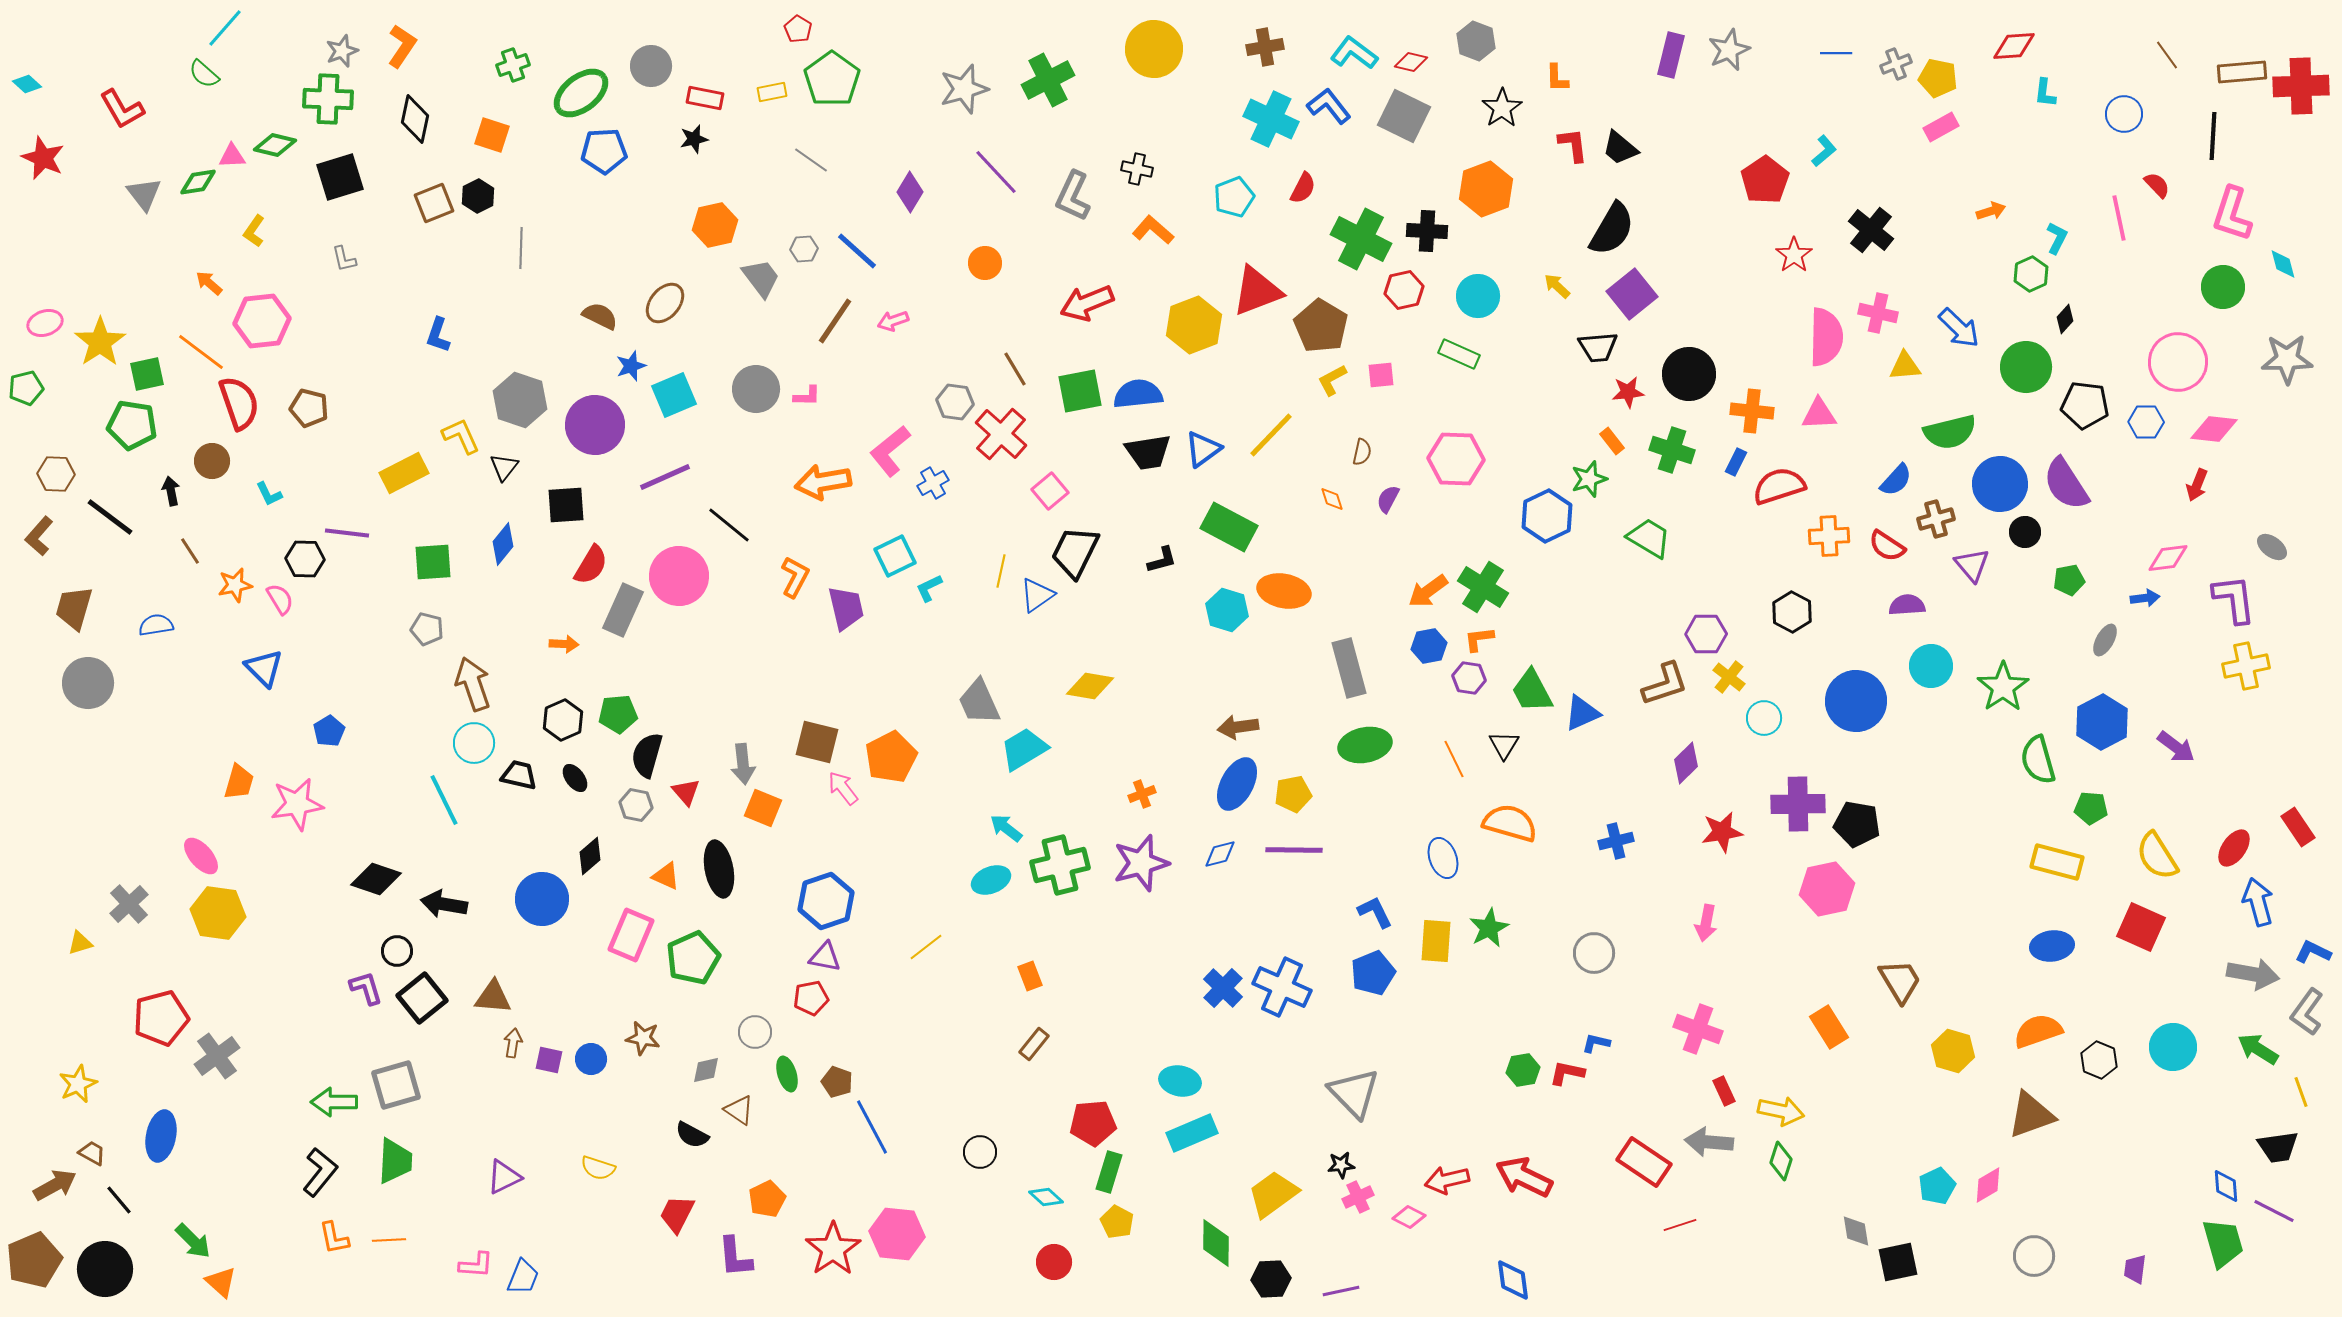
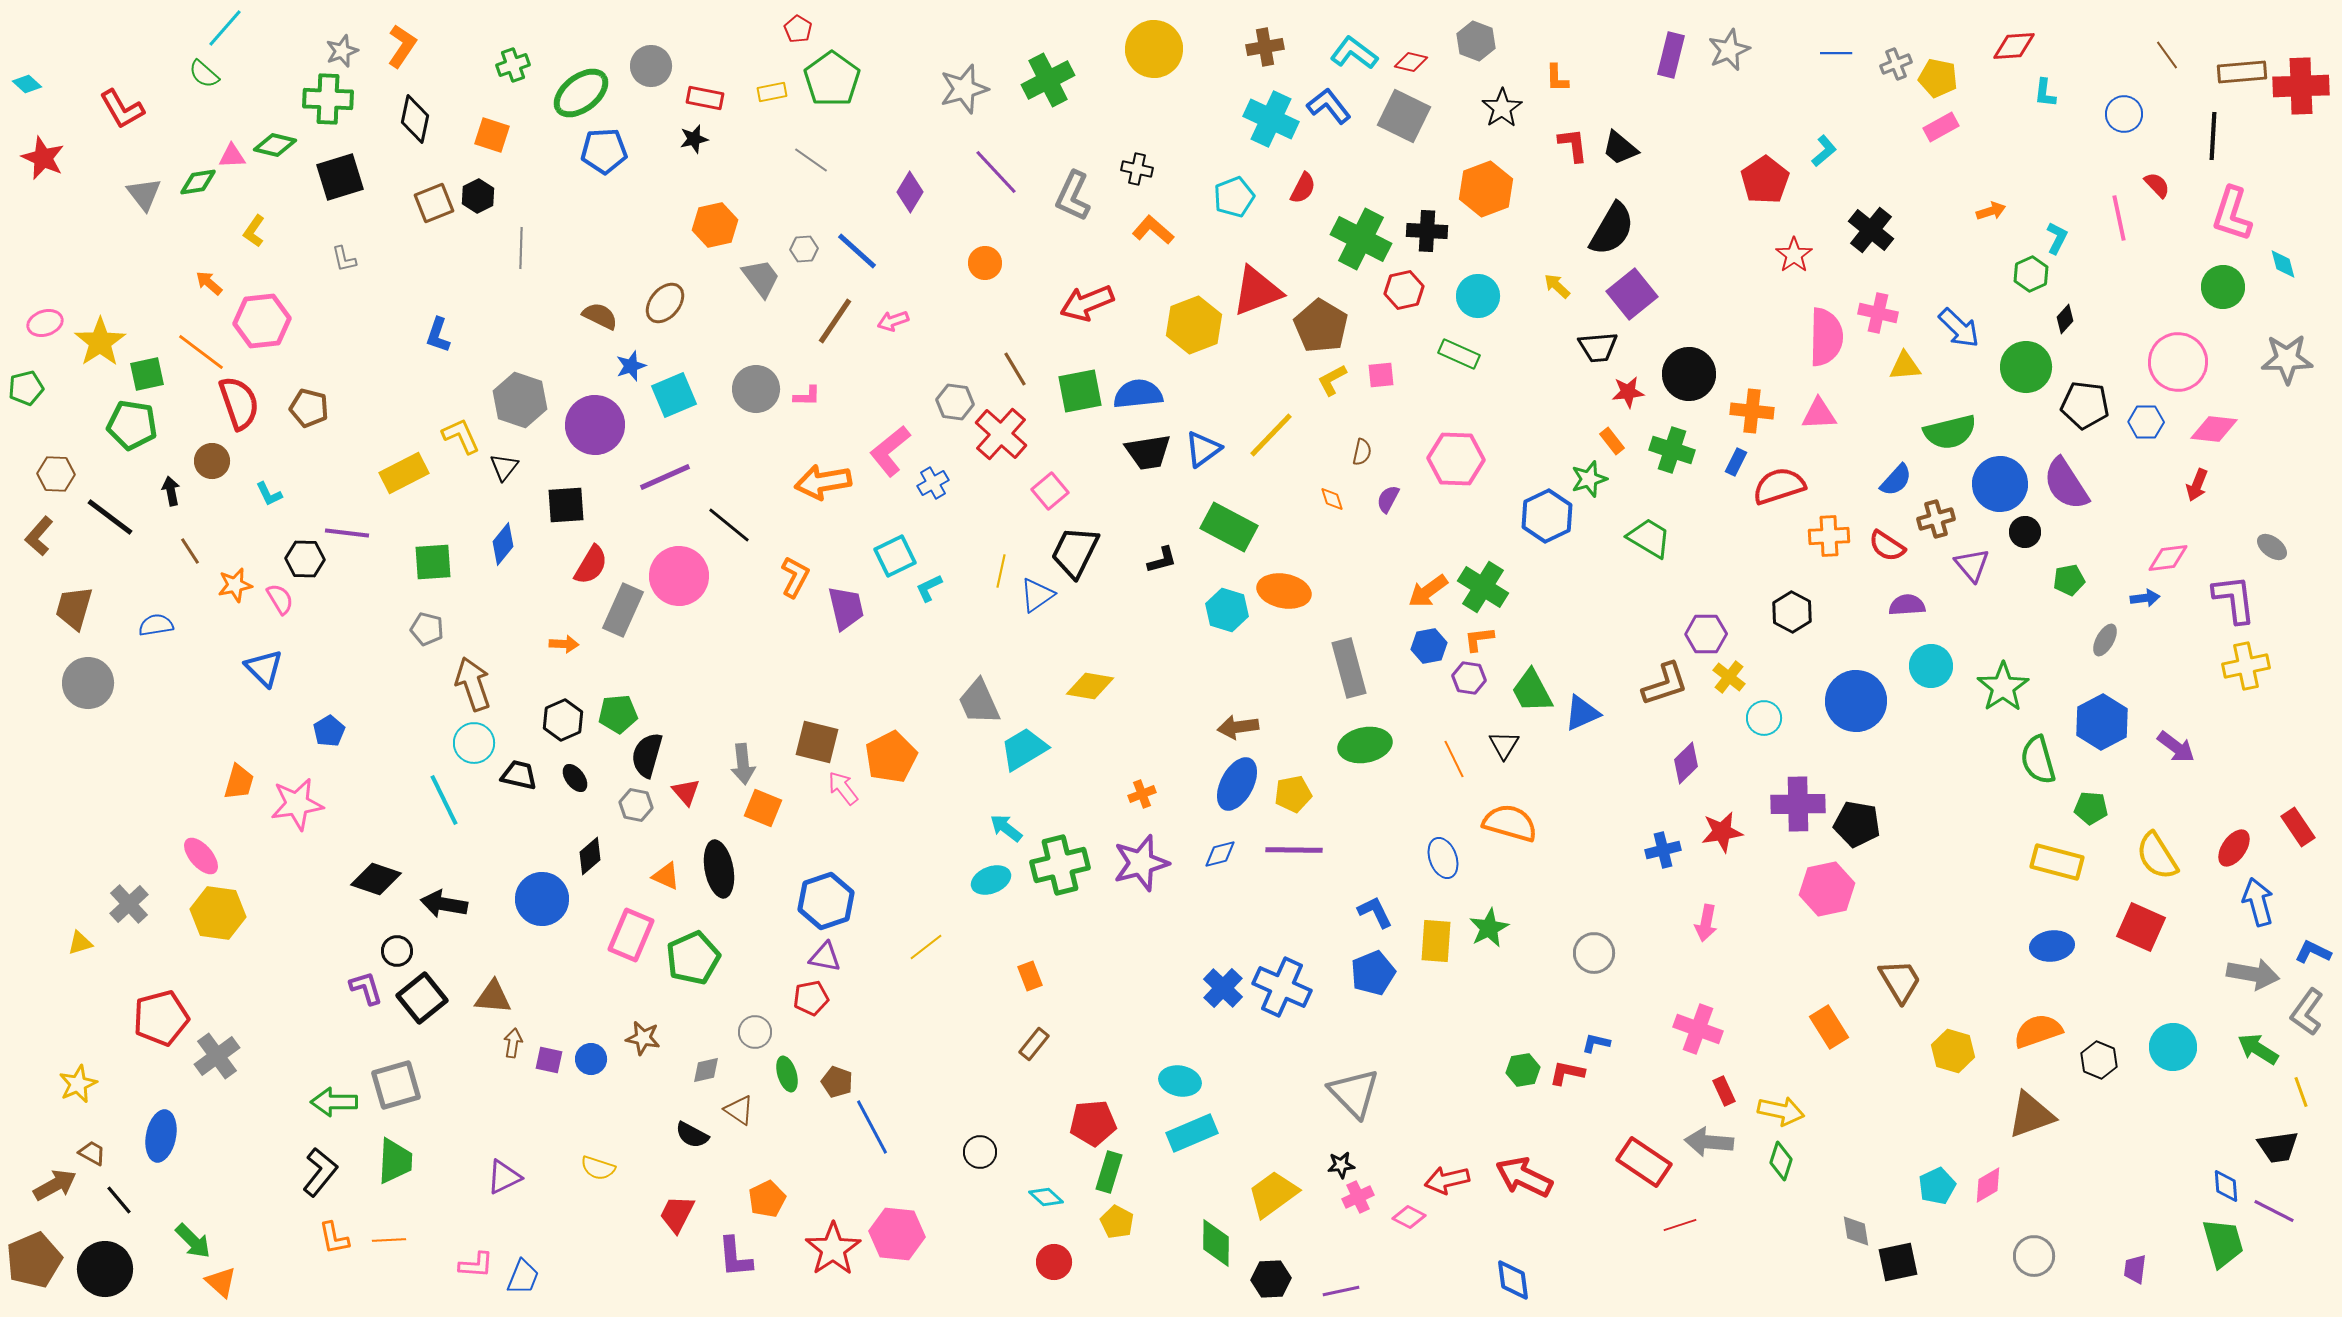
blue cross at (1616, 841): moved 47 px right, 9 px down
